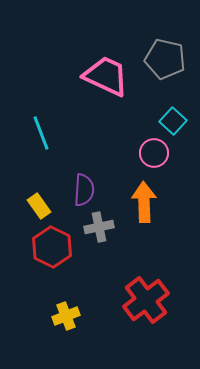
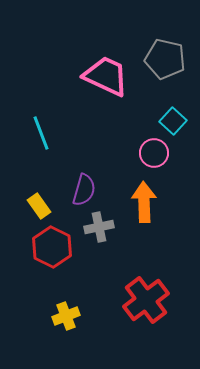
purple semicircle: rotated 12 degrees clockwise
